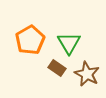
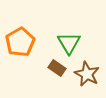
orange pentagon: moved 10 px left, 2 px down
